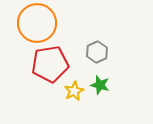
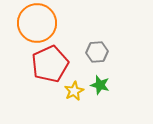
gray hexagon: rotated 20 degrees clockwise
red pentagon: rotated 15 degrees counterclockwise
